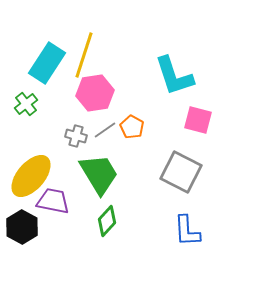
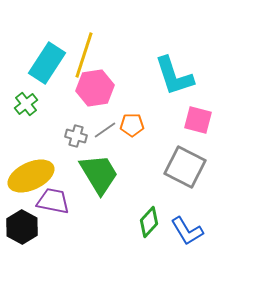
pink hexagon: moved 5 px up
orange pentagon: moved 2 px up; rotated 30 degrees counterclockwise
gray square: moved 4 px right, 5 px up
yellow ellipse: rotated 24 degrees clockwise
green diamond: moved 42 px right, 1 px down
blue L-shape: rotated 28 degrees counterclockwise
